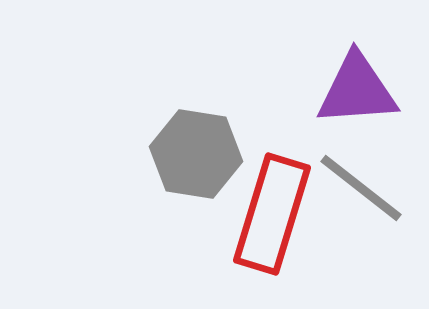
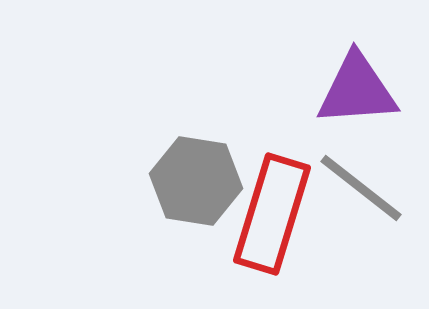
gray hexagon: moved 27 px down
